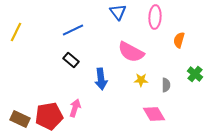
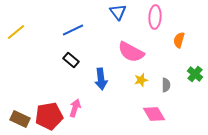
yellow line: rotated 24 degrees clockwise
yellow star: rotated 16 degrees counterclockwise
